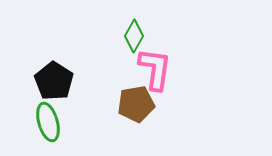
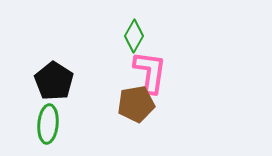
pink L-shape: moved 5 px left, 3 px down
green ellipse: moved 2 px down; rotated 21 degrees clockwise
